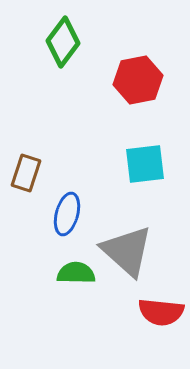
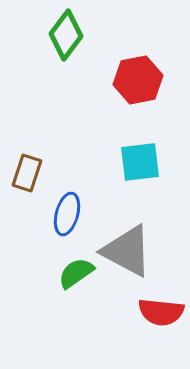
green diamond: moved 3 px right, 7 px up
cyan square: moved 5 px left, 2 px up
brown rectangle: moved 1 px right
gray triangle: rotated 14 degrees counterclockwise
green semicircle: rotated 36 degrees counterclockwise
